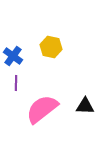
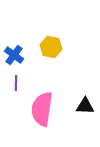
blue cross: moved 1 px right, 1 px up
pink semicircle: rotated 44 degrees counterclockwise
